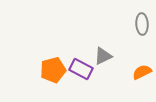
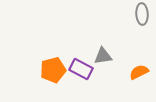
gray ellipse: moved 10 px up
gray triangle: rotated 18 degrees clockwise
orange semicircle: moved 3 px left
